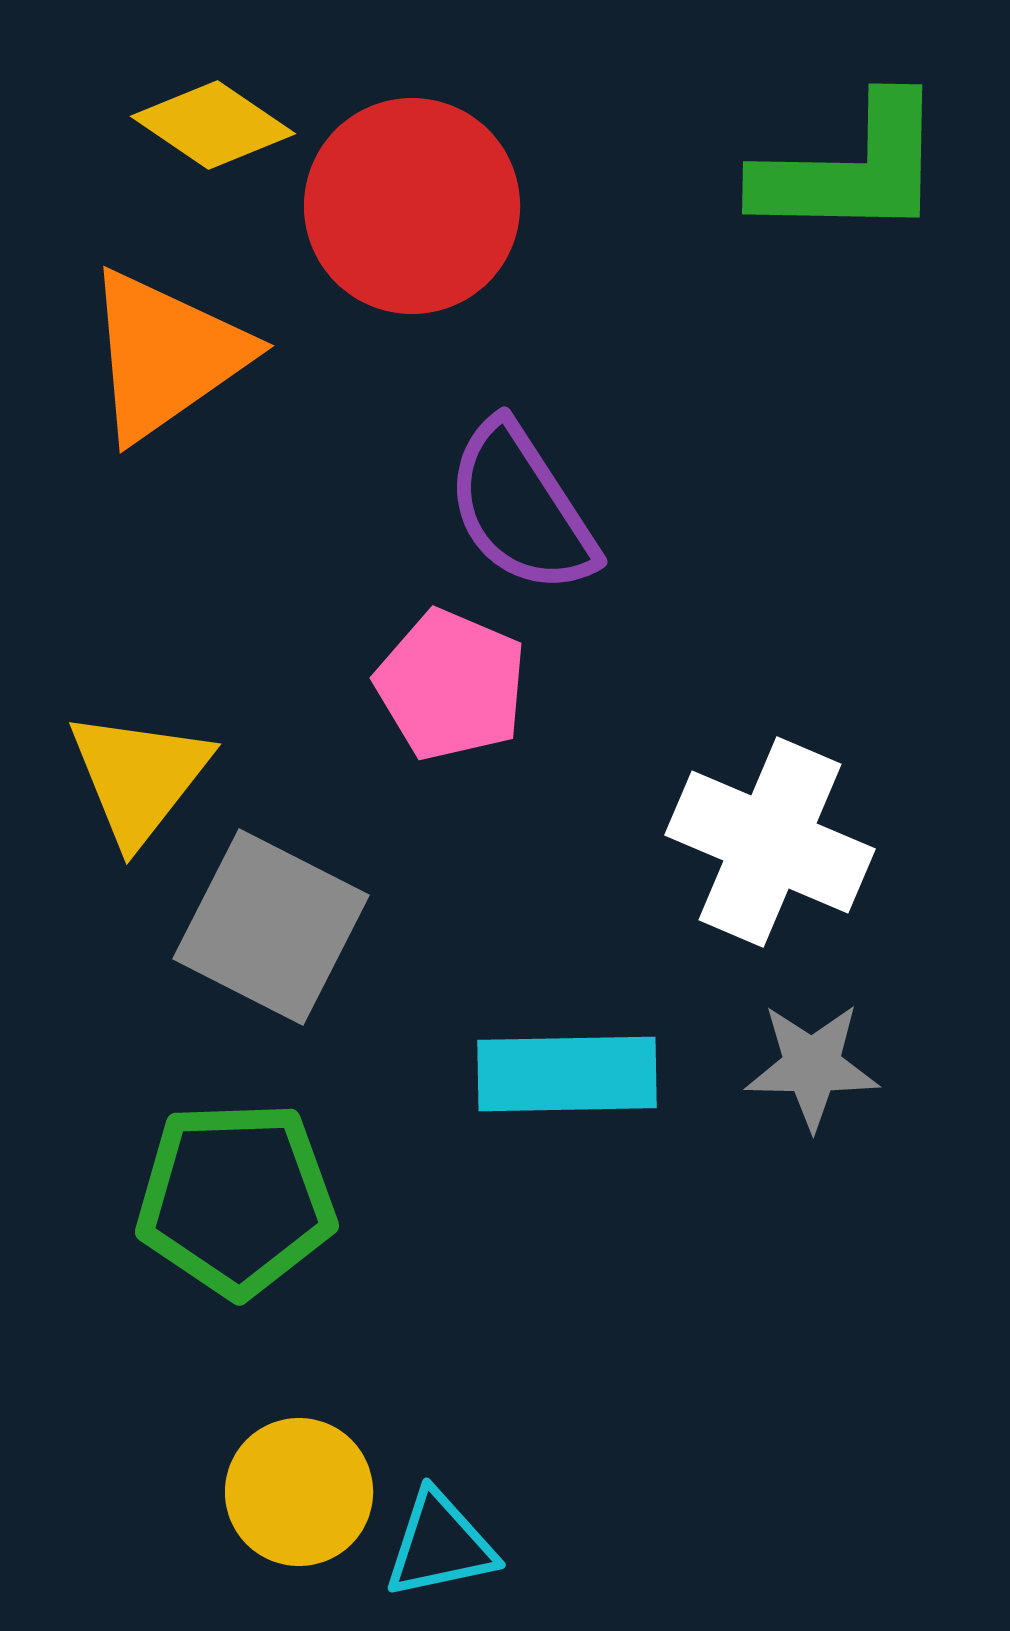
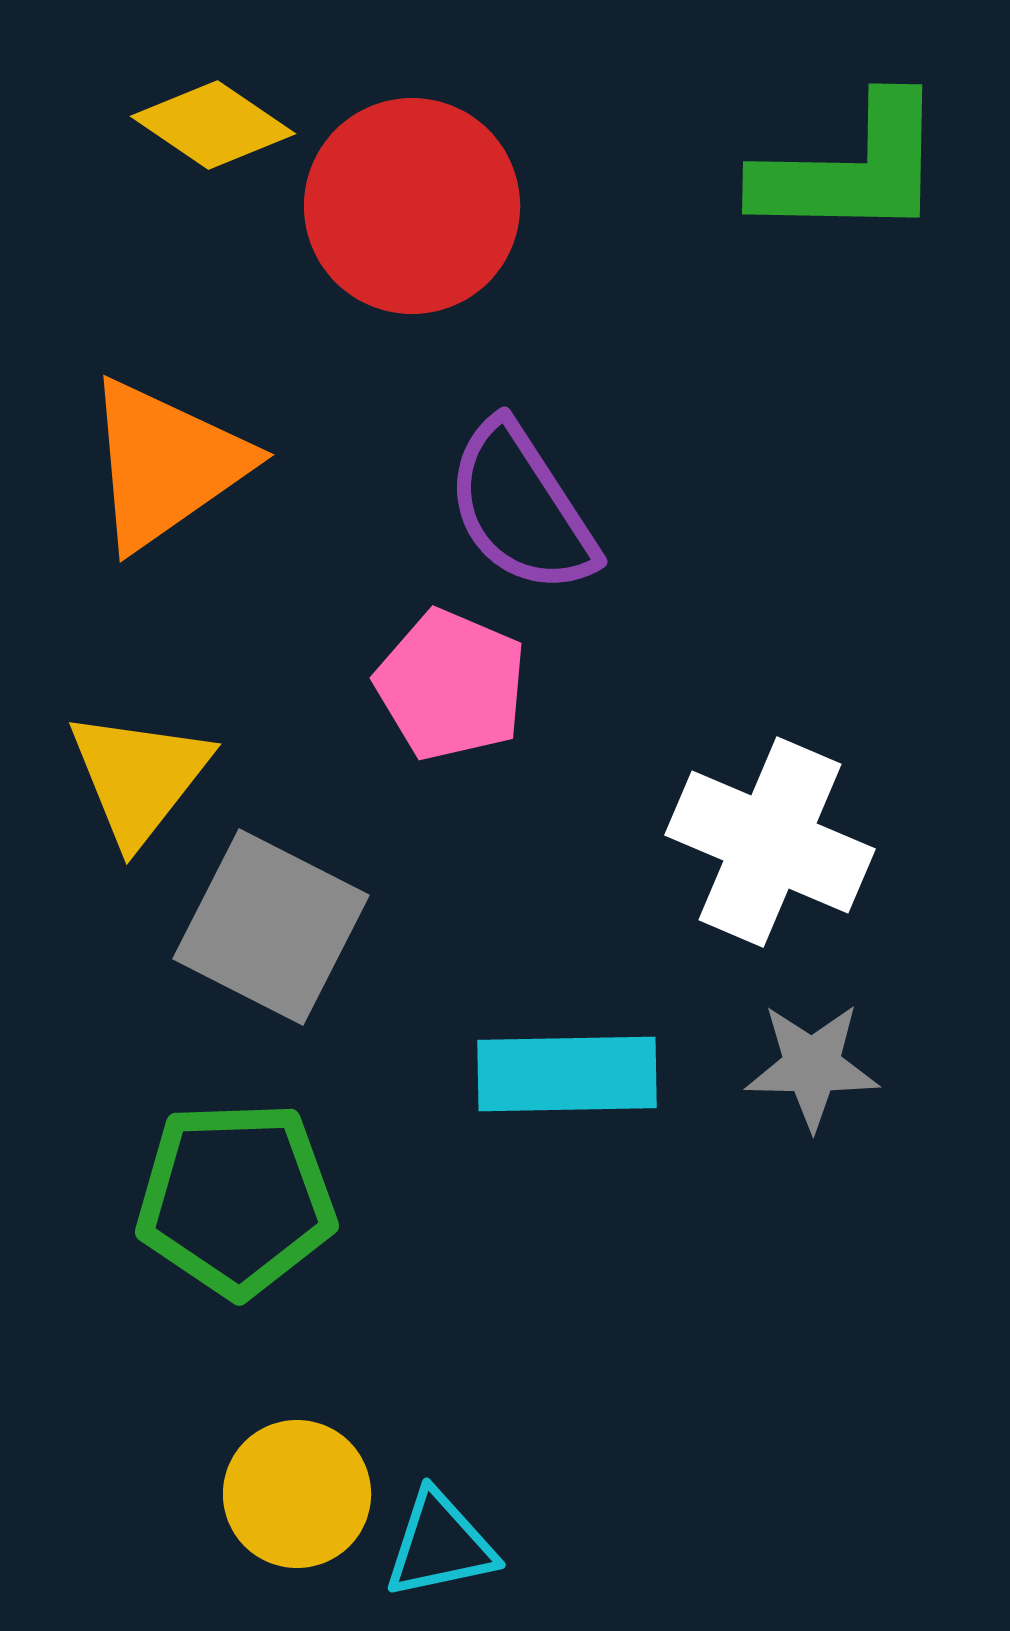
orange triangle: moved 109 px down
yellow circle: moved 2 px left, 2 px down
